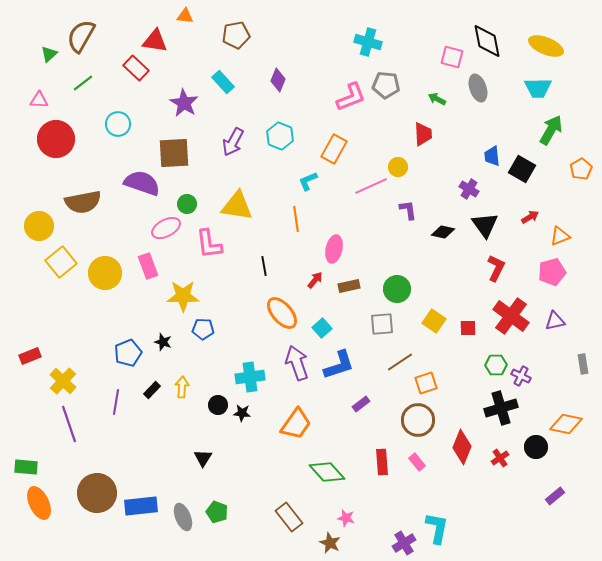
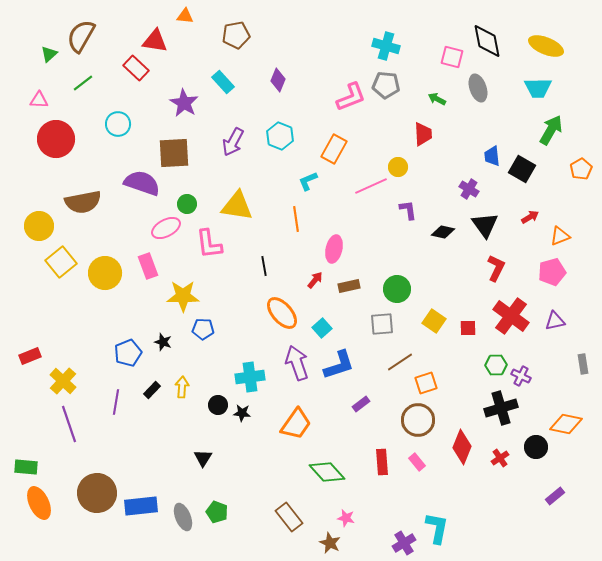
cyan cross at (368, 42): moved 18 px right, 4 px down
